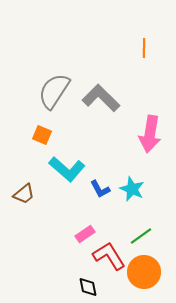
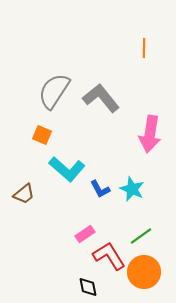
gray L-shape: rotated 6 degrees clockwise
